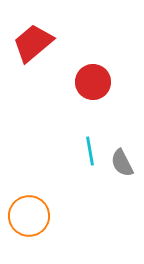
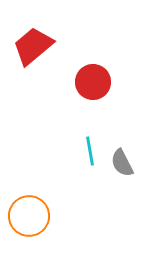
red trapezoid: moved 3 px down
